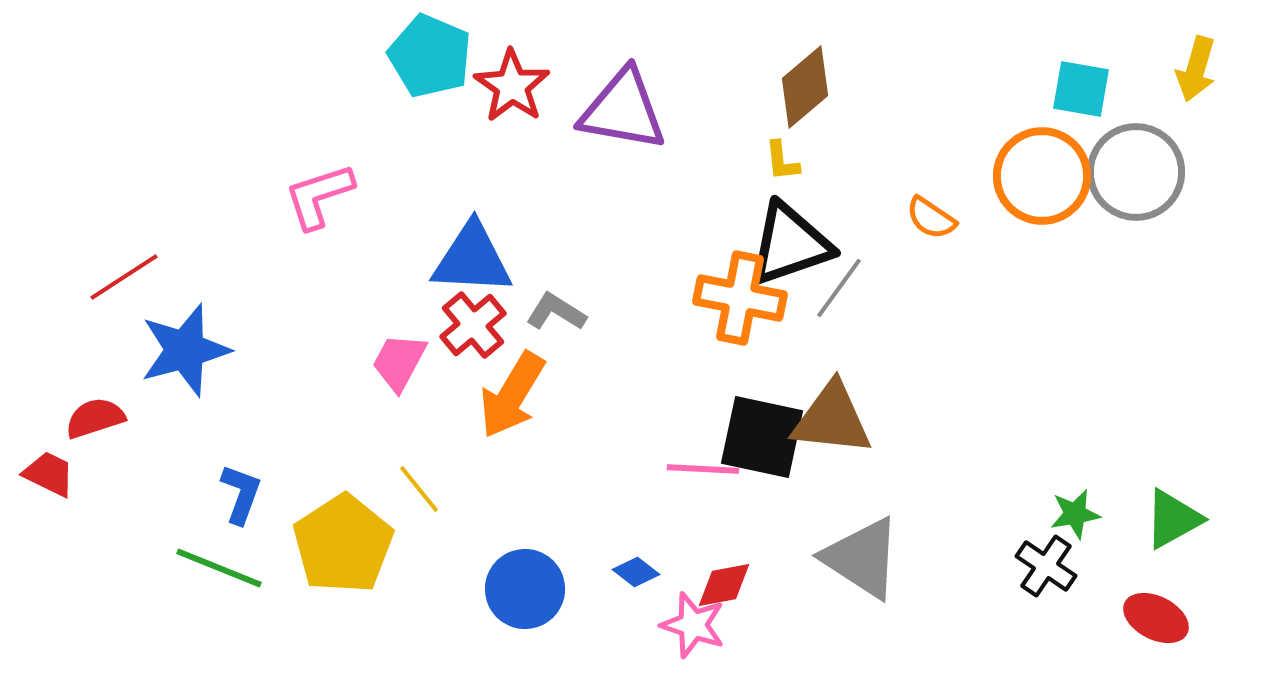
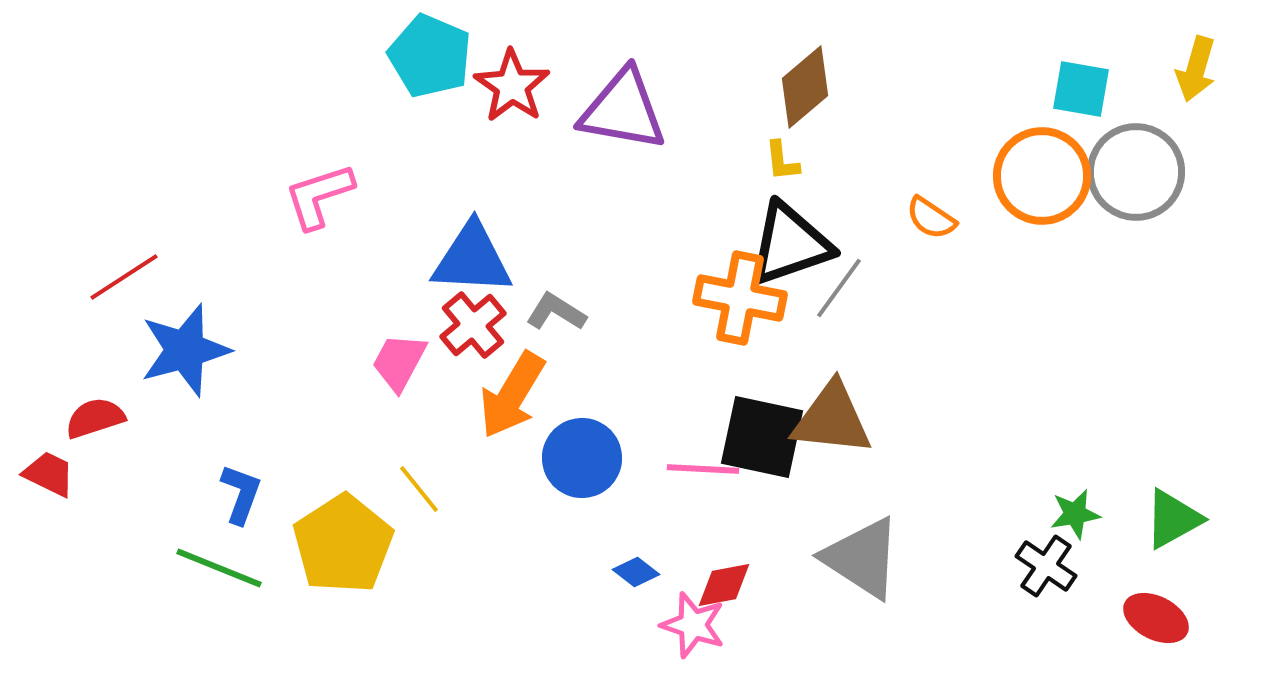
blue circle: moved 57 px right, 131 px up
